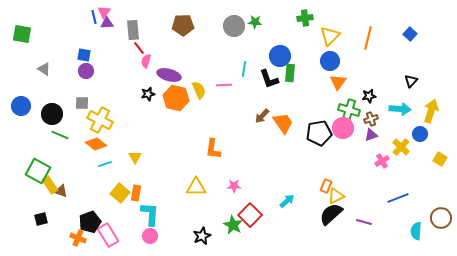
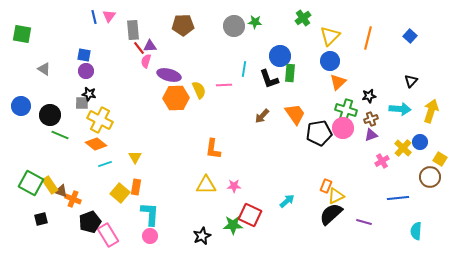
pink triangle at (104, 12): moved 5 px right, 4 px down
green cross at (305, 18): moved 2 px left; rotated 28 degrees counterclockwise
purple triangle at (107, 23): moved 43 px right, 23 px down
blue square at (410, 34): moved 2 px down
orange triangle at (338, 82): rotated 12 degrees clockwise
black star at (148, 94): moved 59 px left; rotated 24 degrees clockwise
orange hexagon at (176, 98): rotated 15 degrees counterclockwise
green cross at (349, 110): moved 3 px left
black circle at (52, 114): moved 2 px left, 1 px down
orange trapezoid at (283, 123): moved 12 px right, 9 px up
blue circle at (420, 134): moved 8 px down
yellow cross at (401, 147): moved 2 px right, 1 px down
green square at (38, 171): moved 7 px left, 12 px down
yellow triangle at (196, 187): moved 10 px right, 2 px up
orange rectangle at (136, 193): moved 6 px up
blue line at (398, 198): rotated 15 degrees clockwise
red square at (250, 215): rotated 20 degrees counterclockwise
brown circle at (441, 218): moved 11 px left, 41 px up
green star at (233, 225): rotated 30 degrees counterclockwise
orange cross at (78, 238): moved 5 px left, 39 px up
